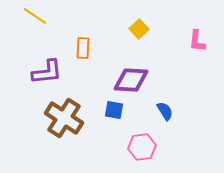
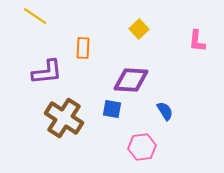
blue square: moved 2 px left, 1 px up
